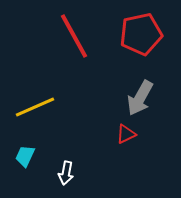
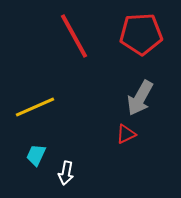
red pentagon: rotated 9 degrees clockwise
cyan trapezoid: moved 11 px right, 1 px up
